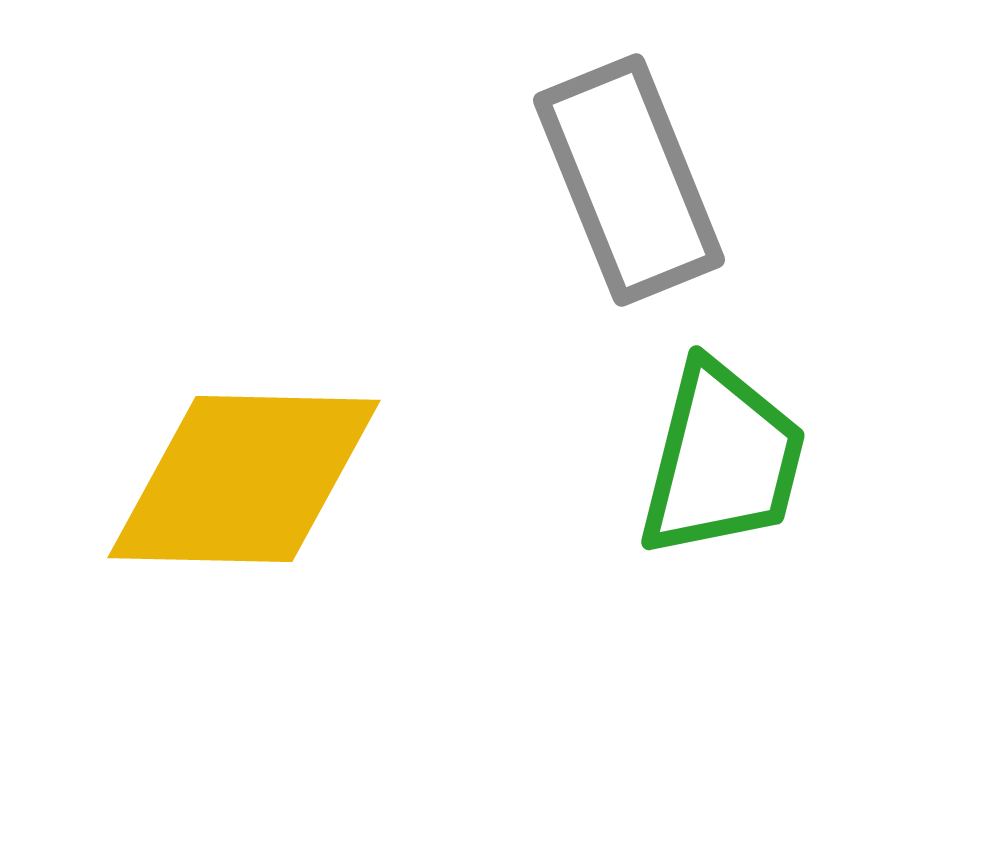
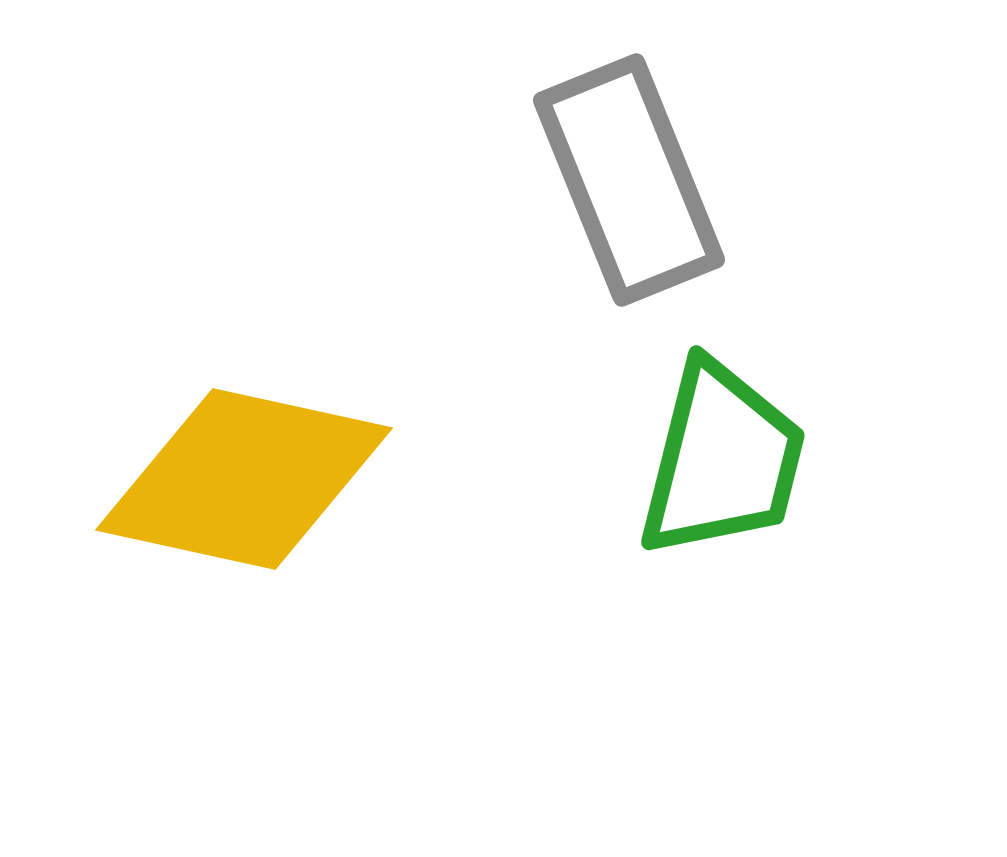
yellow diamond: rotated 11 degrees clockwise
